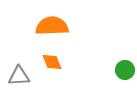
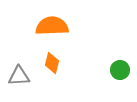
orange diamond: moved 1 px down; rotated 35 degrees clockwise
green circle: moved 5 px left
